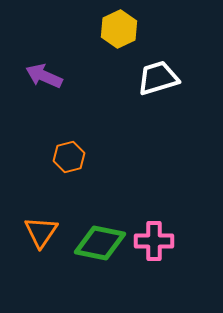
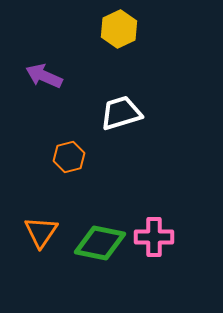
white trapezoid: moved 37 px left, 35 px down
pink cross: moved 4 px up
